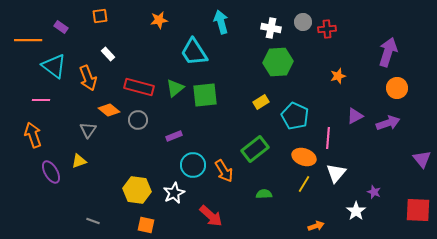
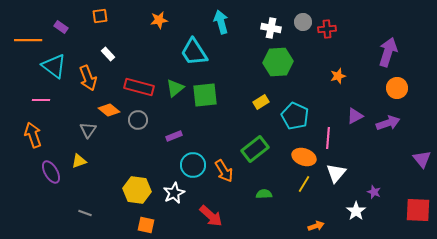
gray line at (93, 221): moved 8 px left, 8 px up
